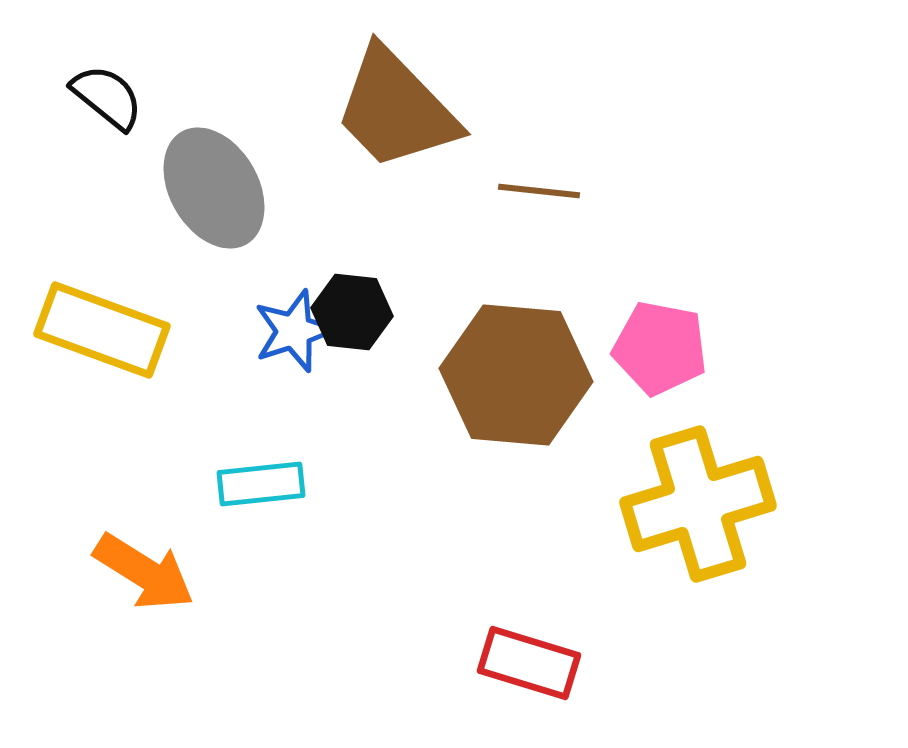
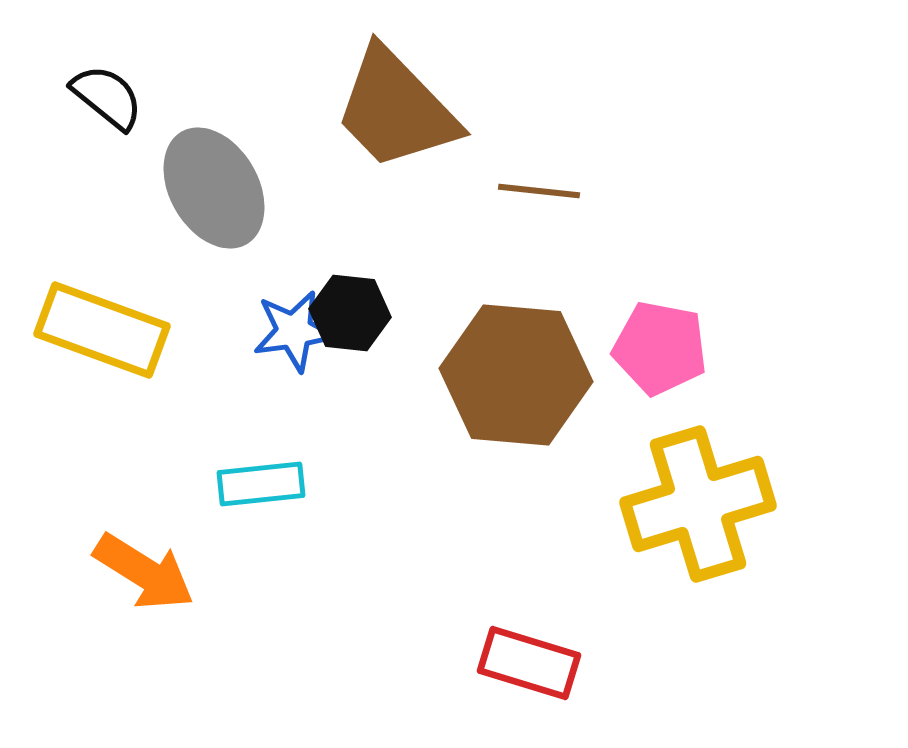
black hexagon: moved 2 px left, 1 px down
blue star: rotated 10 degrees clockwise
